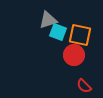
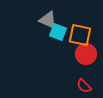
gray triangle: rotated 42 degrees clockwise
red circle: moved 12 px right, 1 px up
